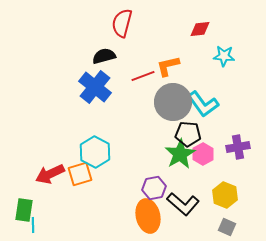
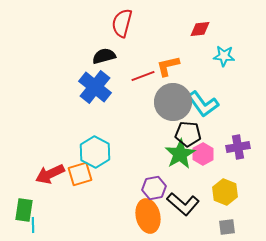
yellow hexagon: moved 3 px up
gray square: rotated 30 degrees counterclockwise
